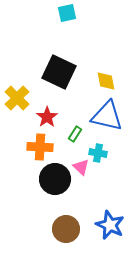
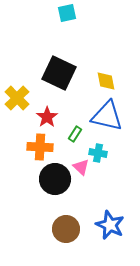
black square: moved 1 px down
